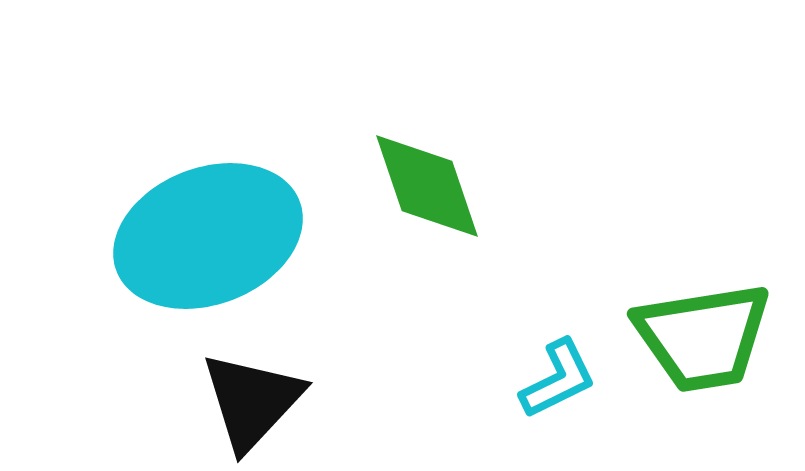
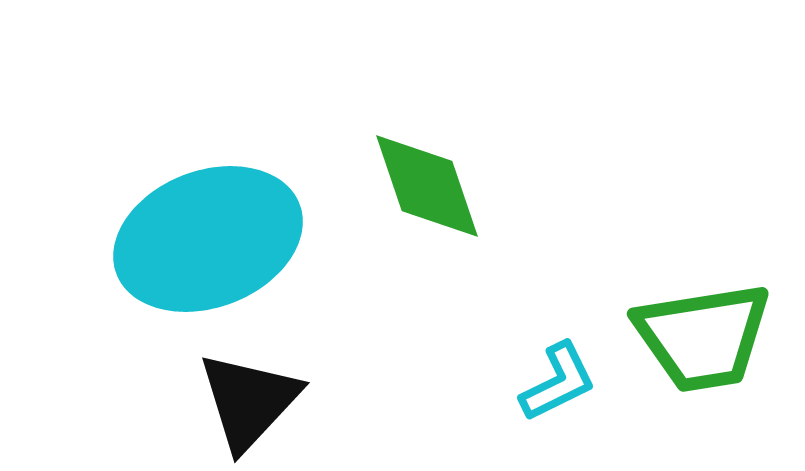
cyan ellipse: moved 3 px down
cyan L-shape: moved 3 px down
black triangle: moved 3 px left
